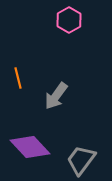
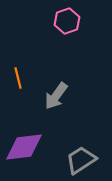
pink hexagon: moved 2 px left, 1 px down; rotated 10 degrees clockwise
purple diamond: moved 6 px left; rotated 54 degrees counterclockwise
gray trapezoid: rotated 20 degrees clockwise
